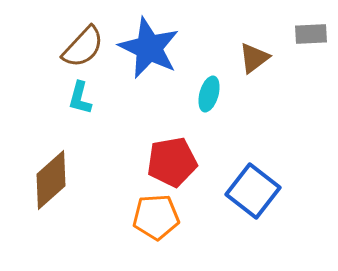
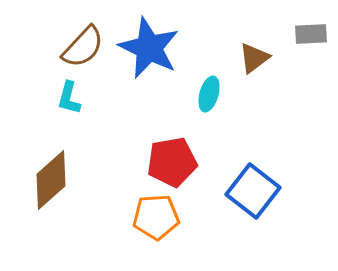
cyan L-shape: moved 11 px left
